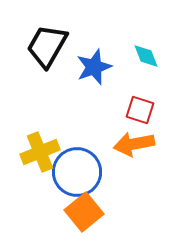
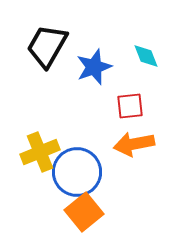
red square: moved 10 px left, 4 px up; rotated 24 degrees counterclockwise
